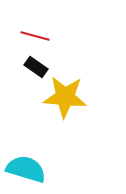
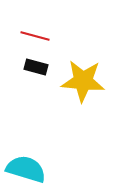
black rectangle: rotated 20 degrees counterclockwise
yellow star: moved 18 px right, 16 px up
